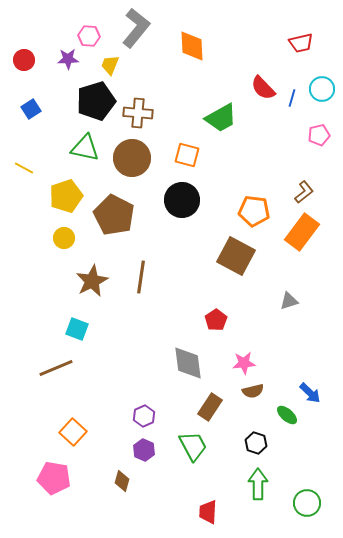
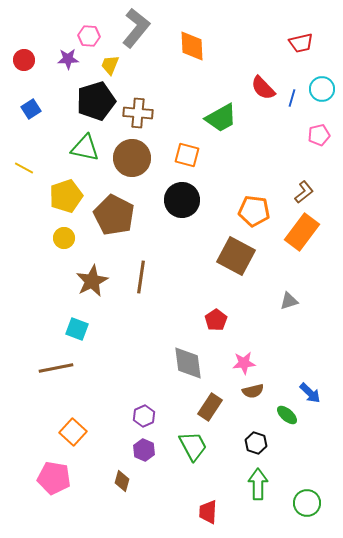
brown line at (56, 368): rotated 12 degrees clockwise
